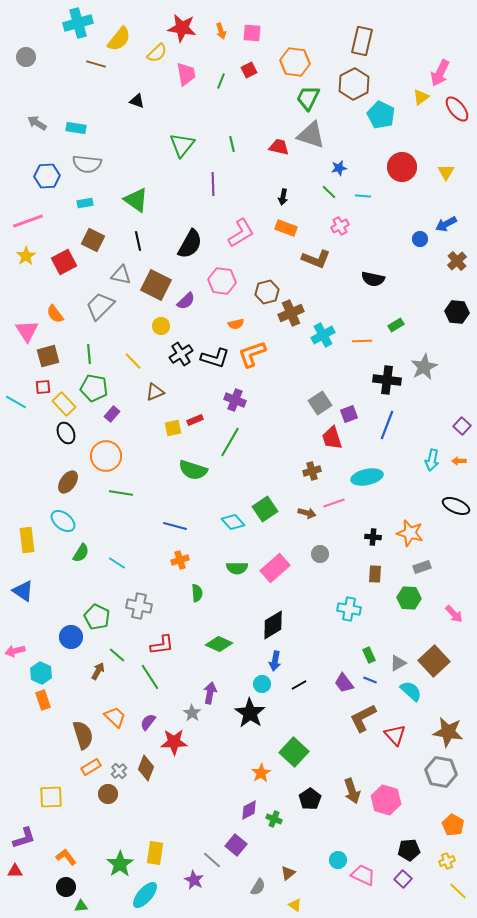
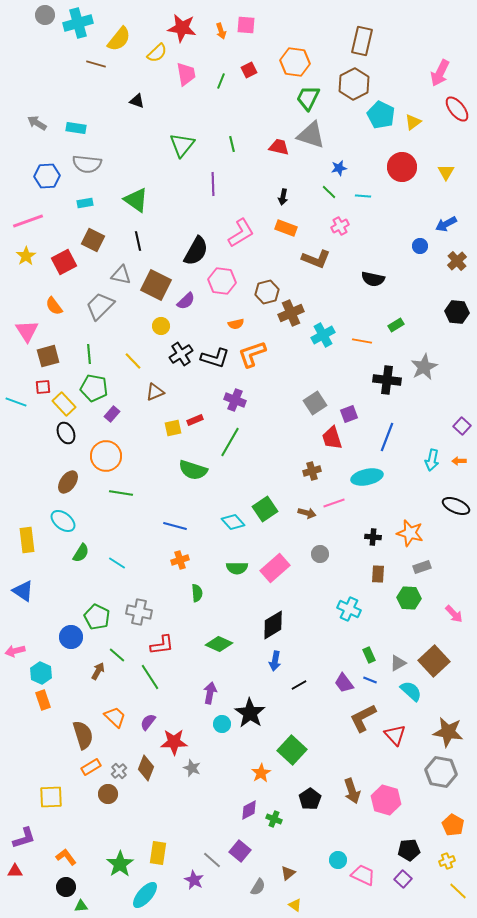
pink square at (252, 33): moved 6 px left, 8 px up
gray circle at (26, 57): moved 19 px right, 42 px up
yellow triangle at (421, 97): moved 8 px left, 25 px down
blue circle at (420, 239): moved 7 px down
black semicircle at (190, 244): moved 6 px right, 7 px down
orange semicircle at (55, 314): moved 1 px left, 8 px up
orange line at (362, 341): rotated 12 degrees clockwise
cyan line at (16, 402): rotated 10 degrees counterclockwise
gray square at (320, 403): moved 5 px left
blue line at (387, 425): moved 12 px down
brown rectangle at (375, 574): moved 3 px right
gray cross at (139, 606): moved 6 px down
cyan cross at (349, 609): rotated 15 degrees clockwise
cyan circle at (262, 684): moved 40 px left, 40 px down
gray star at (192, 713): moved 55 px down; rotated 12 degrees counterclockwise
green square at (294, 752): moved 2 px left, 2 px up
purple square at (236, 845): moved 4 px right, 6 px down
yellow rectangle at (155, 853): moved 3 px right
